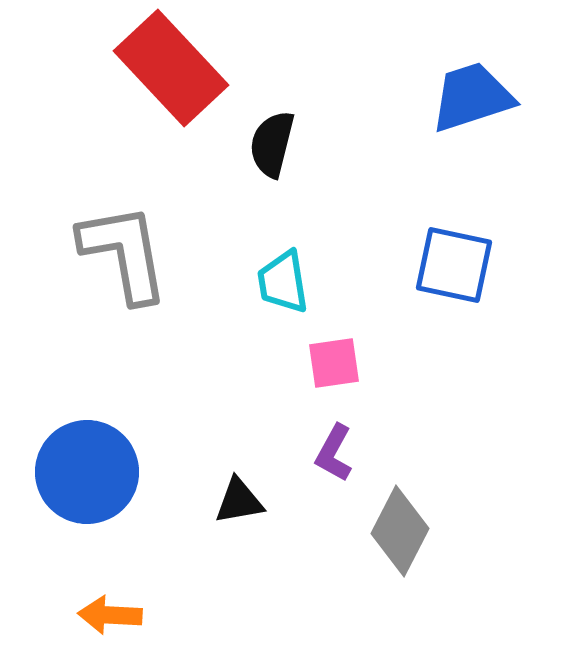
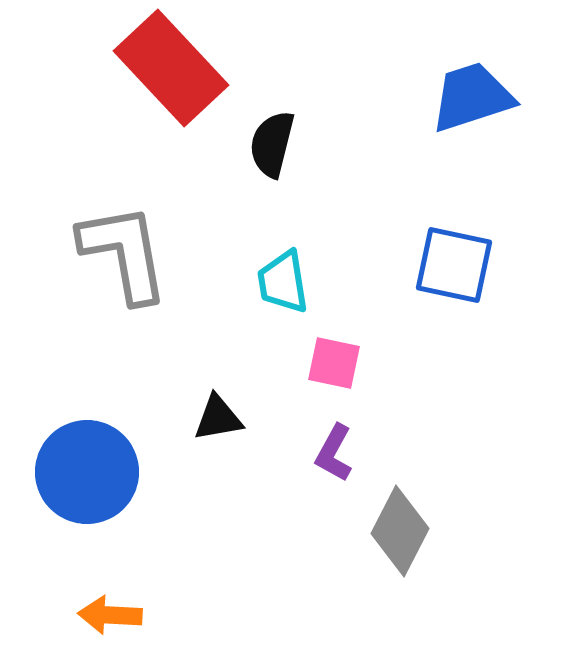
pink square: rotated 20 degrees clockwise
black triangle: moved 21 px left, 83 px up
